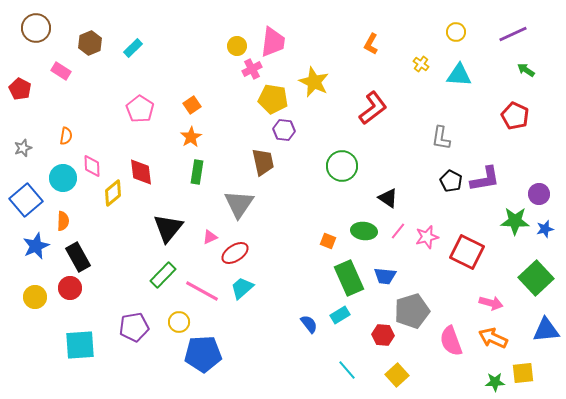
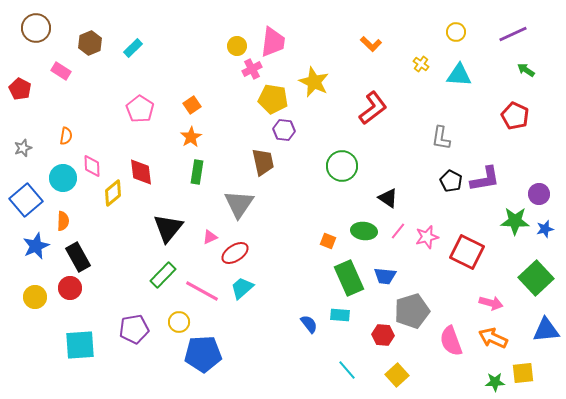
orange L-shape at (371, 44): rotated 75 degrees counterclockwise
cyan rectangle at (340, 315): rotated 36 degrees clockwise
purple pentagon at (134, 327): moved 2 px down
